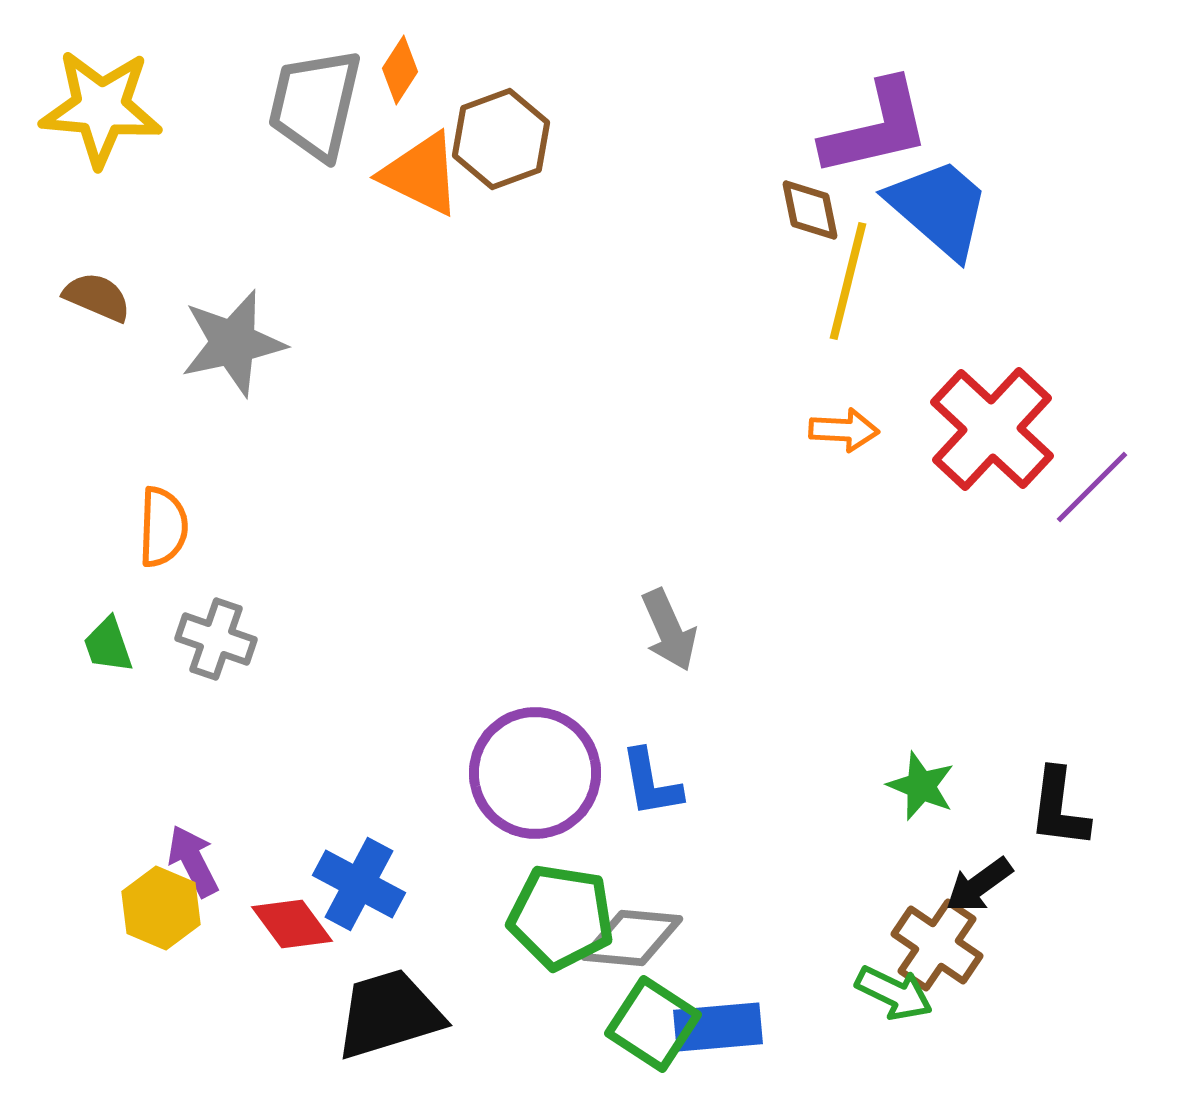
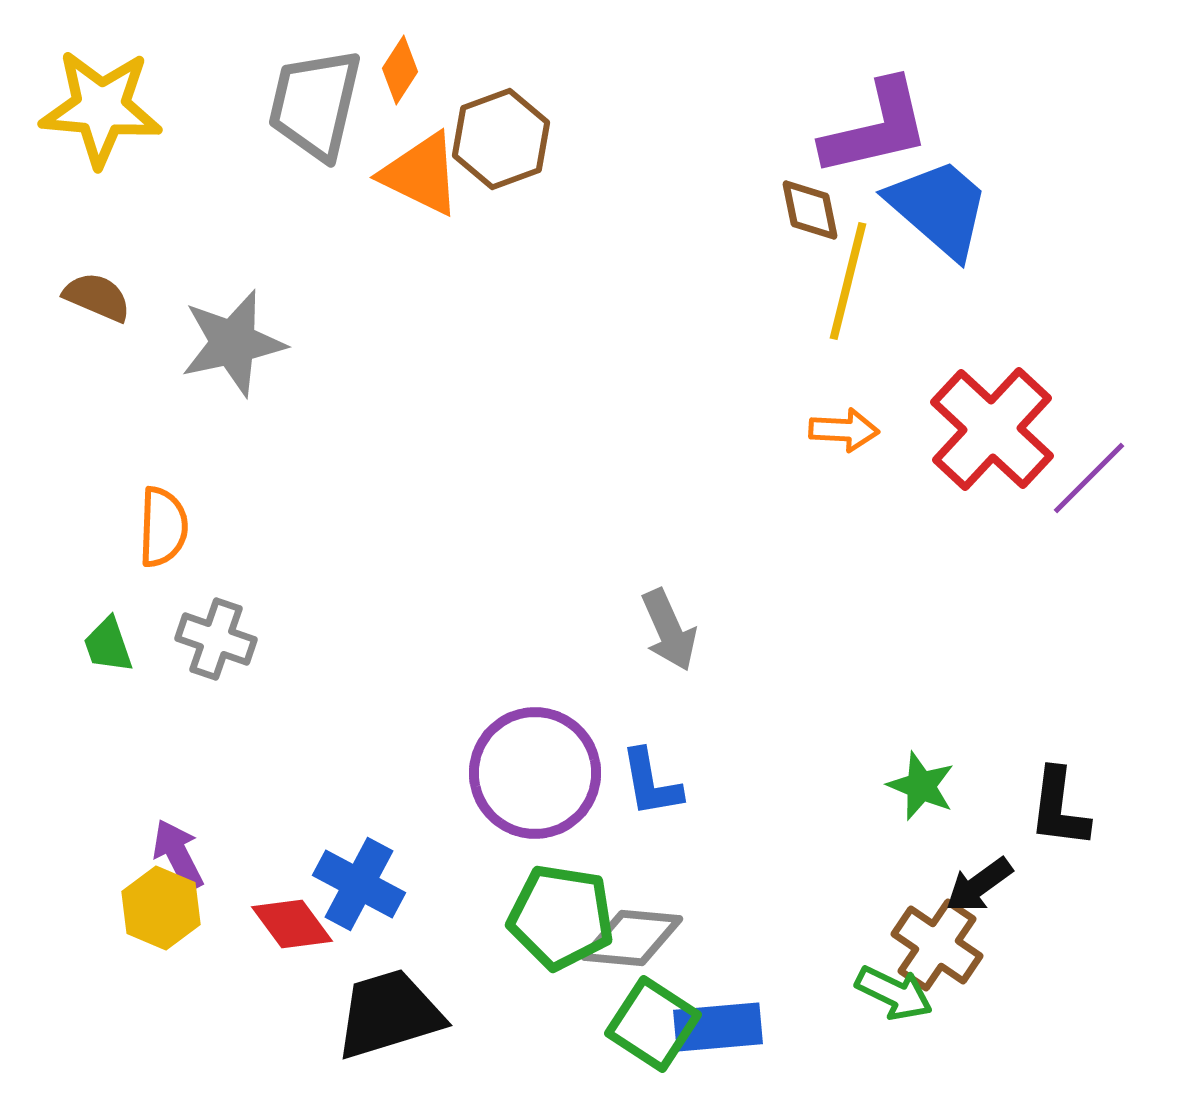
purple line: moved 3 px left, 9 px up
purple arrow: moved 15 px left, 6 px up
